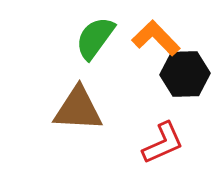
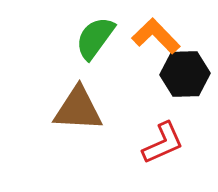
orange L-shape: moved 2 px up
